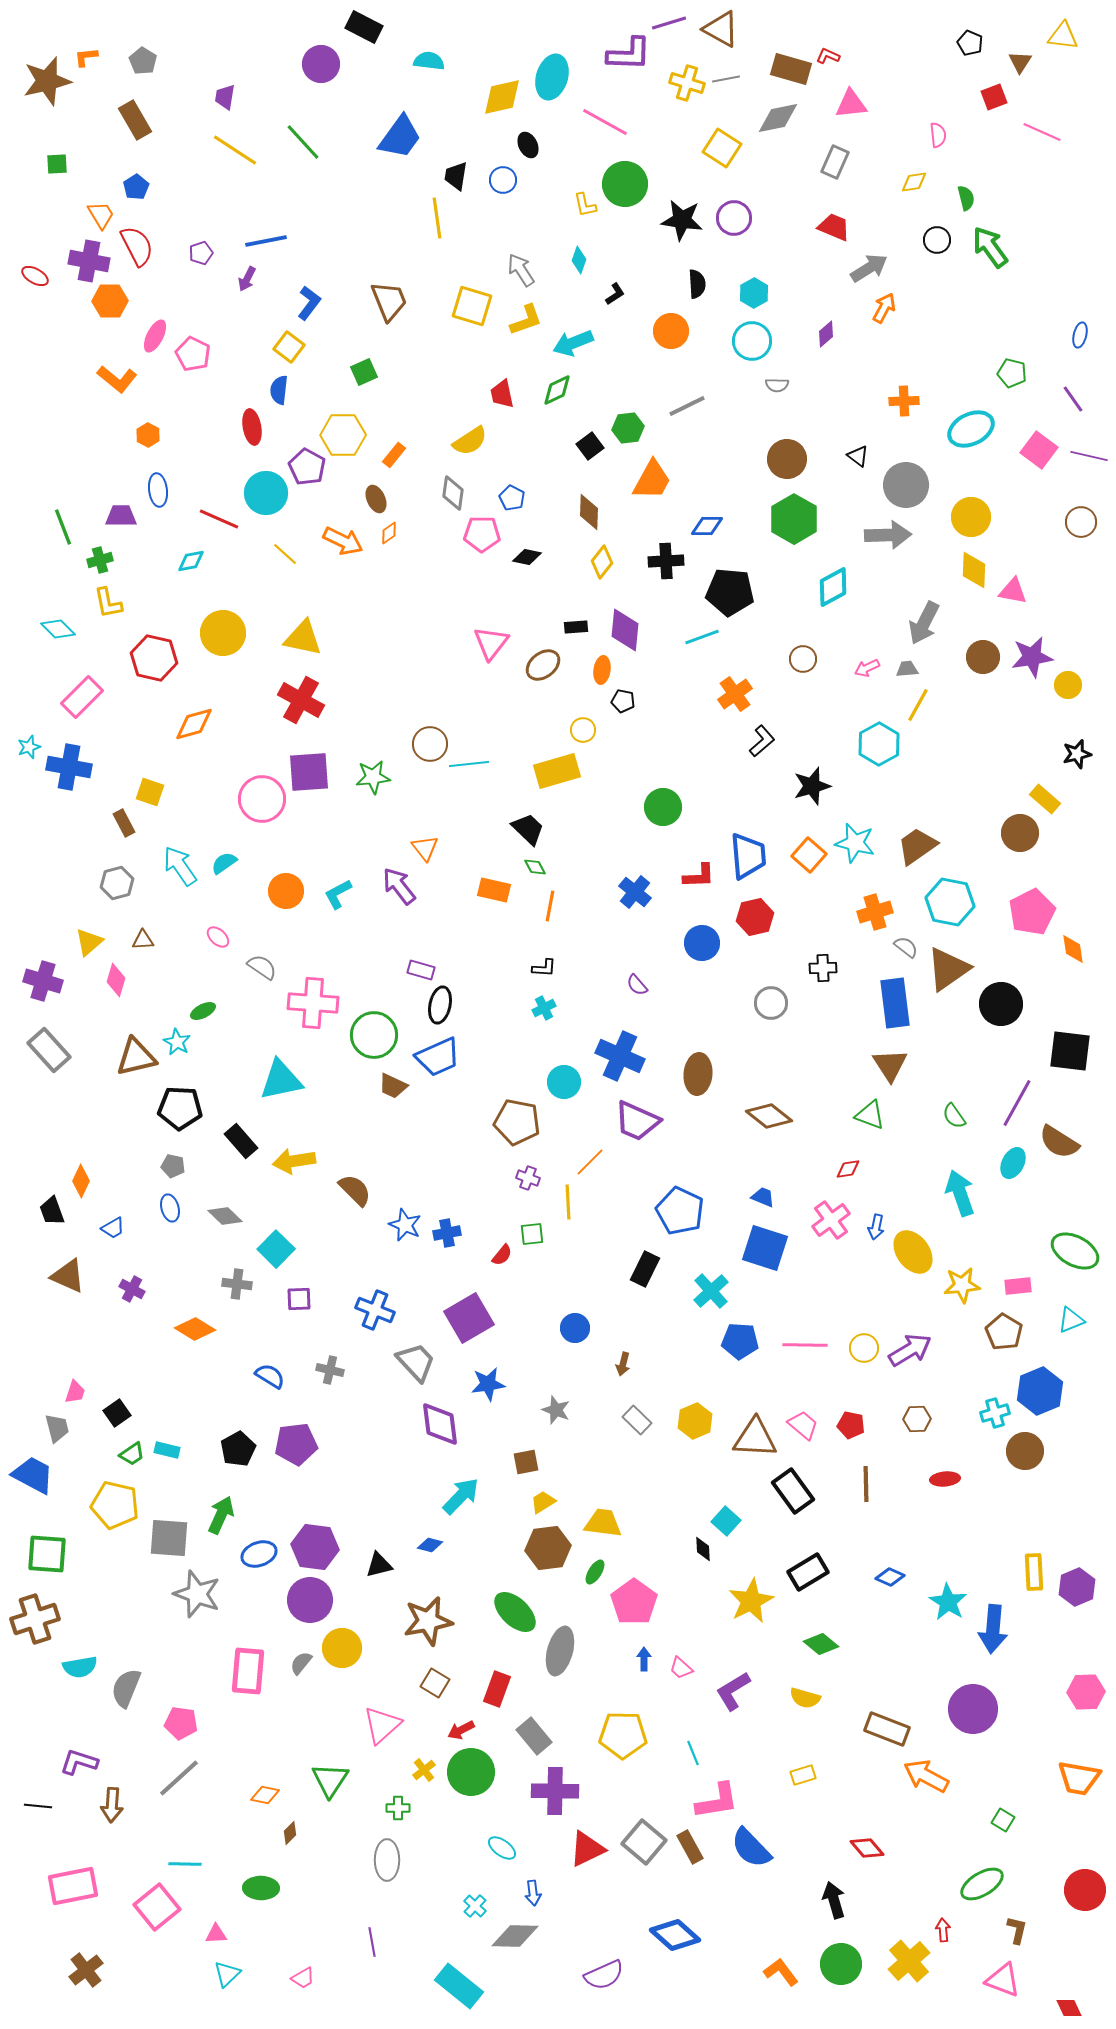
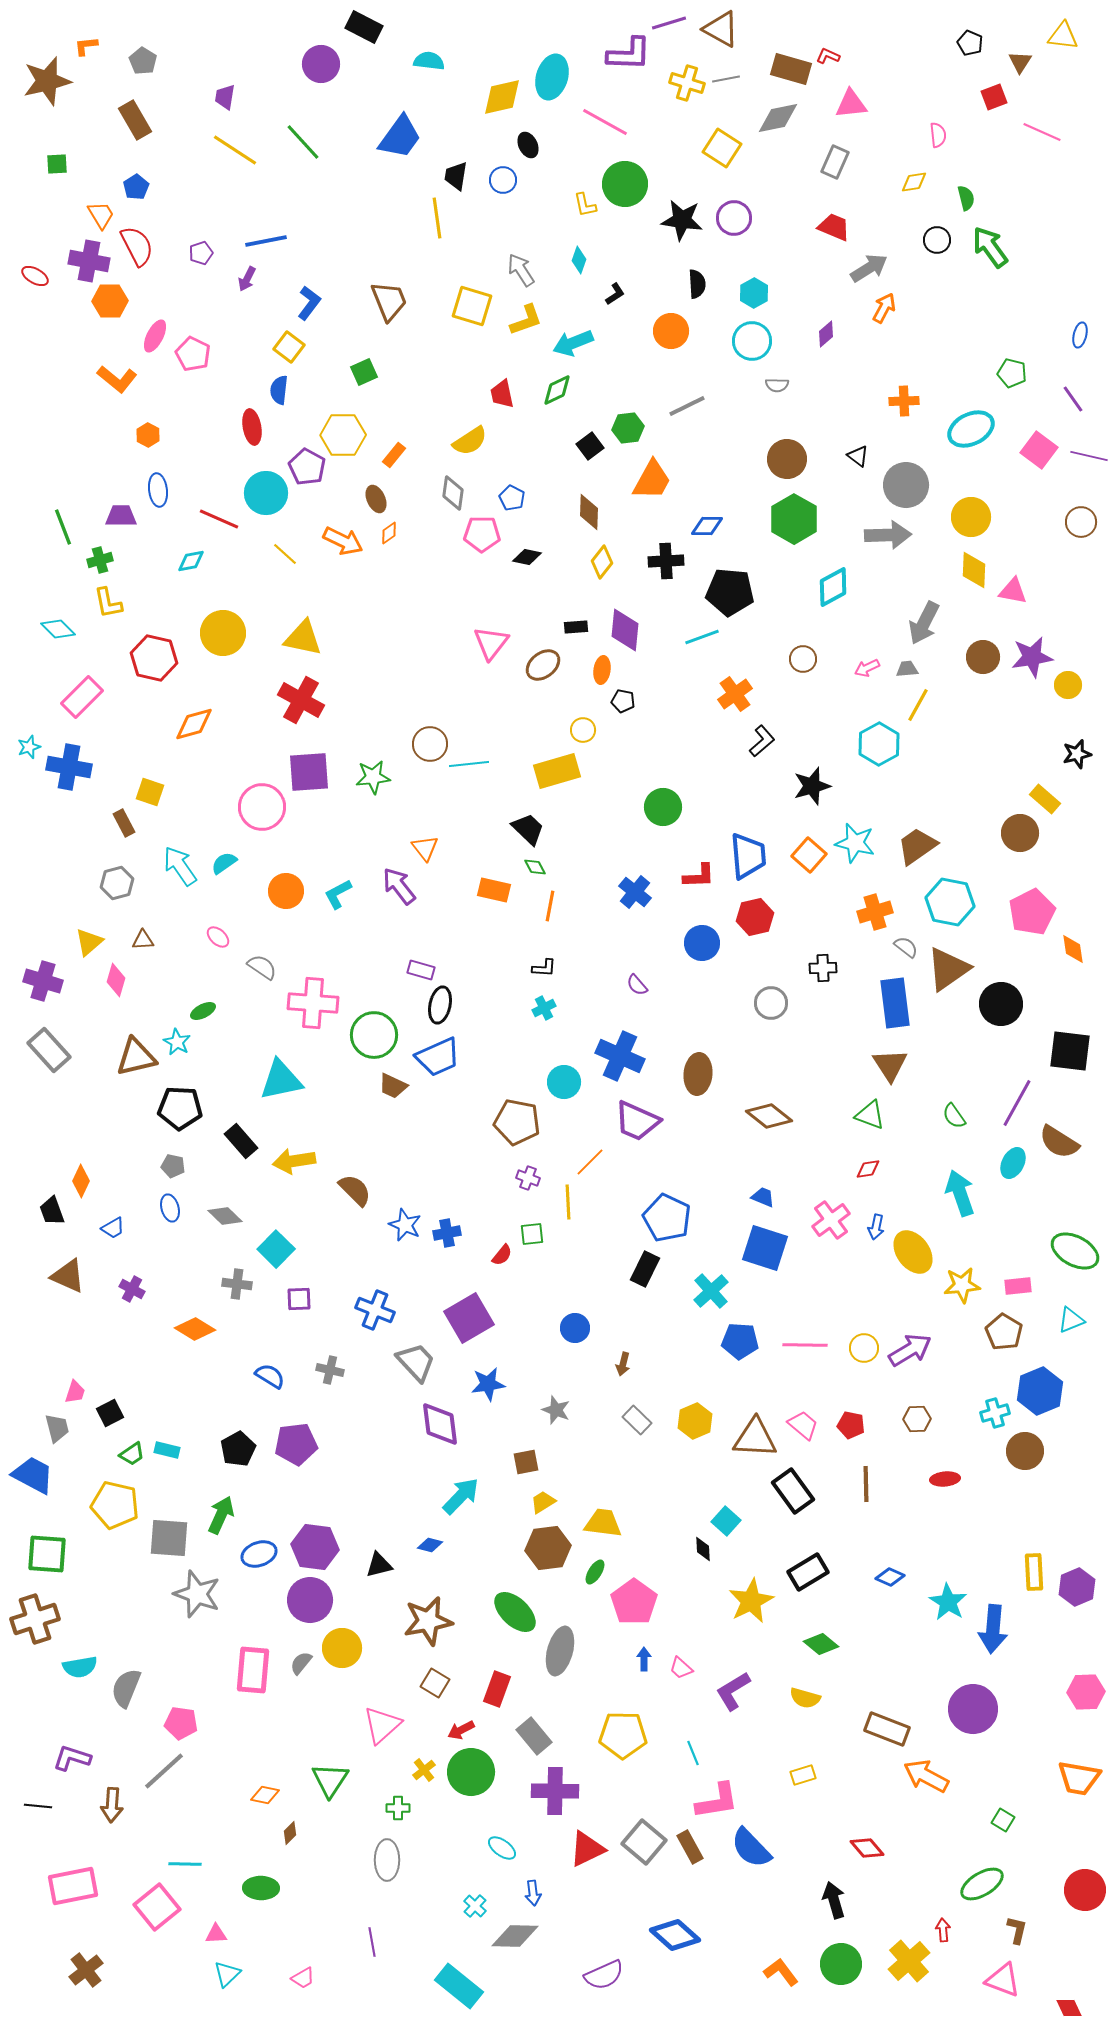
orange L-shape at (86, 57): moved 11 px up
pink circle at (262, 799): moved 8 px down
red diamond at (848, 1169): moved 20 px right
blue pentagon at (680, 1211): moved 13 px left, 7 px down
black square at (117, 1413): moved 7 px left; rotated 8 degrees clockwise
pink rectangle at (248, 1671): moved 5 px right, 1 px up
purple L-shape at (79, 1762): moved 7 px left, 4 px up
gray line at (179, 1778): moved 15 px left, 7 px up
